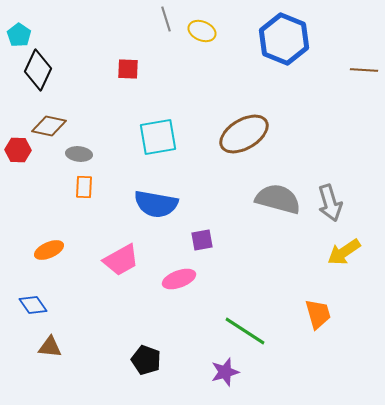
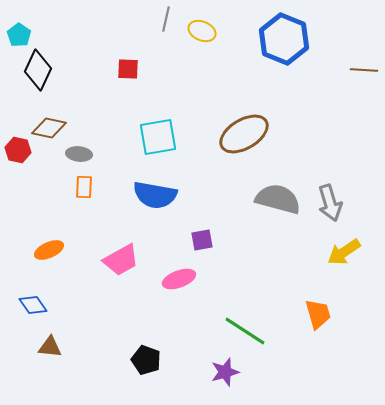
gray line: rotated 30 degrees clockwise
brown diamond: moved 2 px down
red hexagon: rotated 10 degrees clockwise
blue semicircle: moved 1 px left, 9 px up
